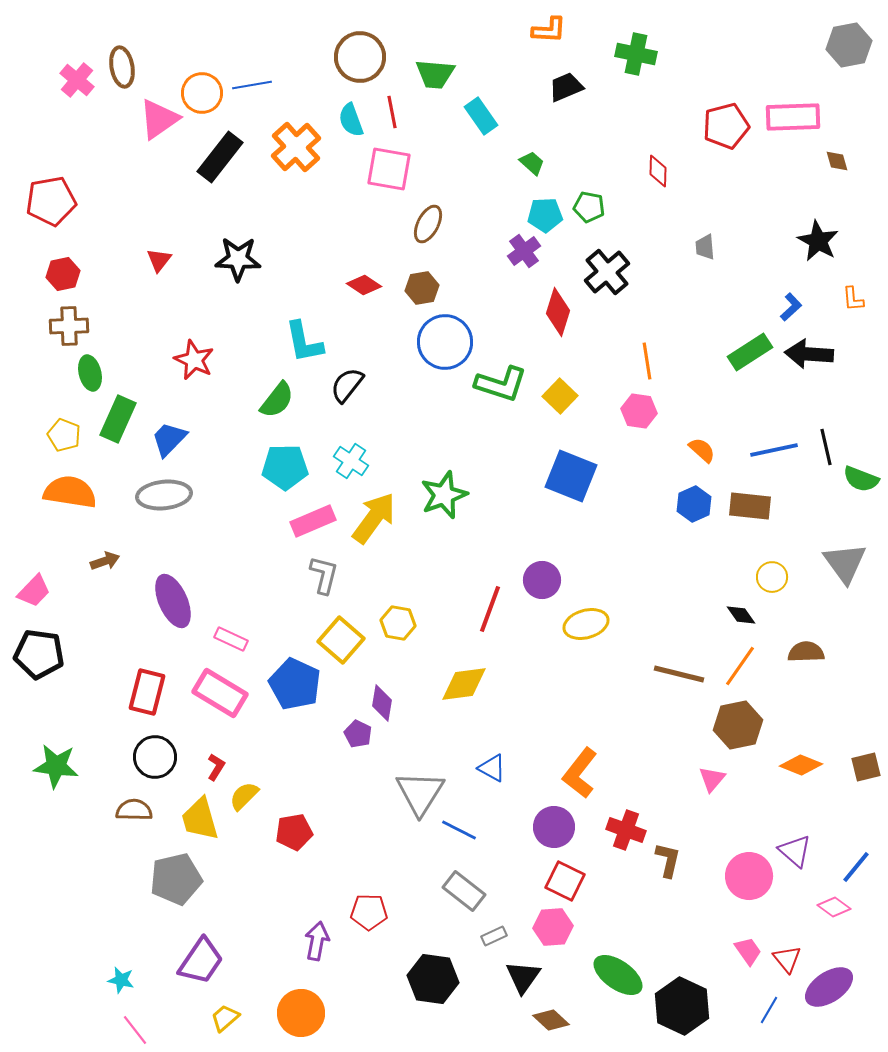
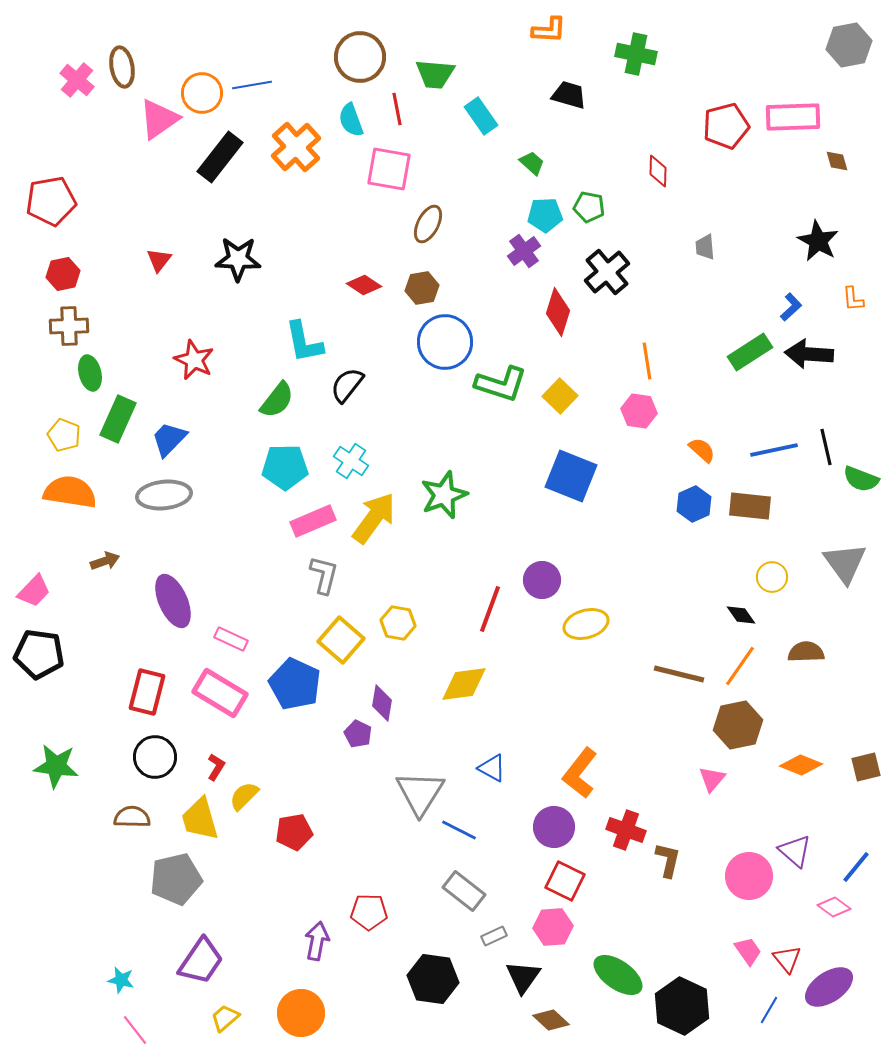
black trapezoid at (566, 87): moved 3 px right, 8 px down; rotated 39 degrees clockwise
red line at (392, 112): moved 5 px right, 3 px up
brown semicircle at (134, 810): moved 2 px left, 7 px down
